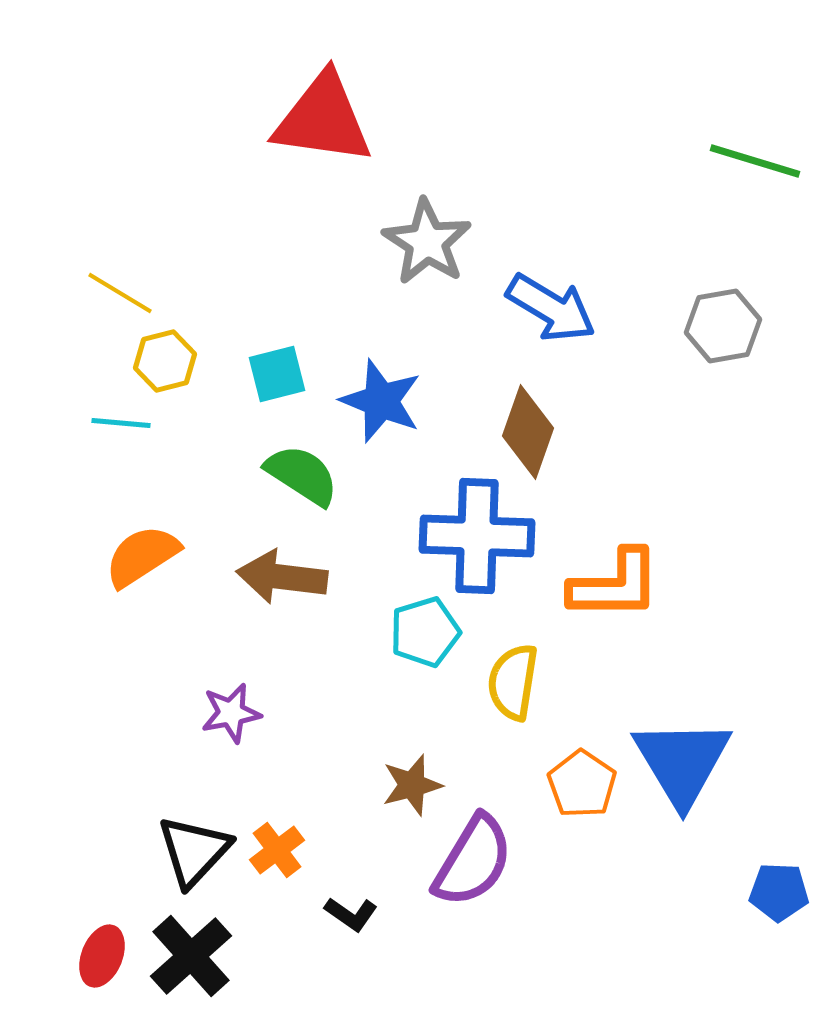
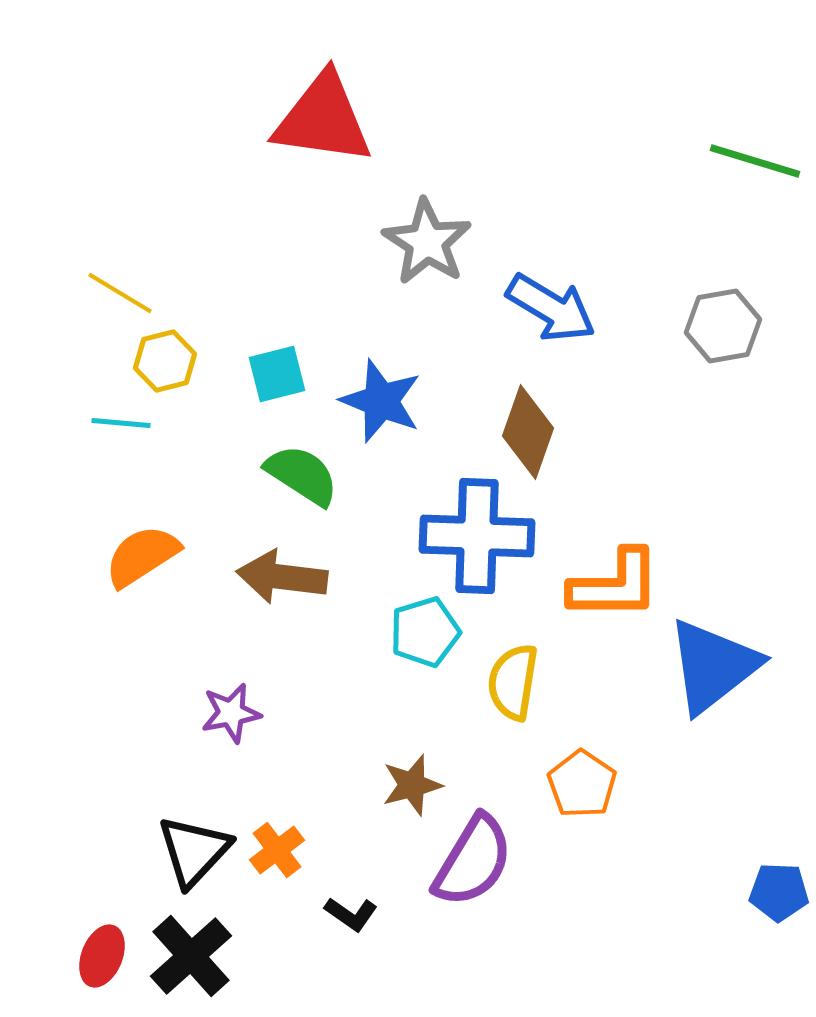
blue triangle: moved 31 px right, 96 px up; rotated 23 degrees clockwise
